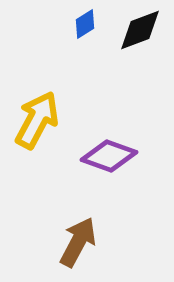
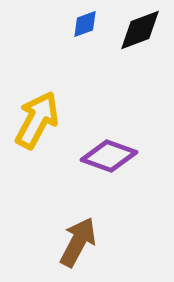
blue diamond: rotated 12 degrees clockwise
